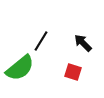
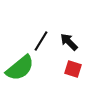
black arrow: moved 14 px left, 1 px up
red square: moved 3 px up
